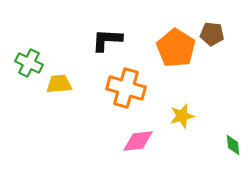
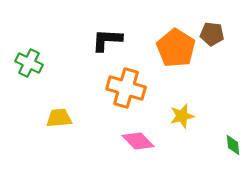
yellow trapezoid: moved 34 px down
pink diamond: rotated 52 degrees clockwise
